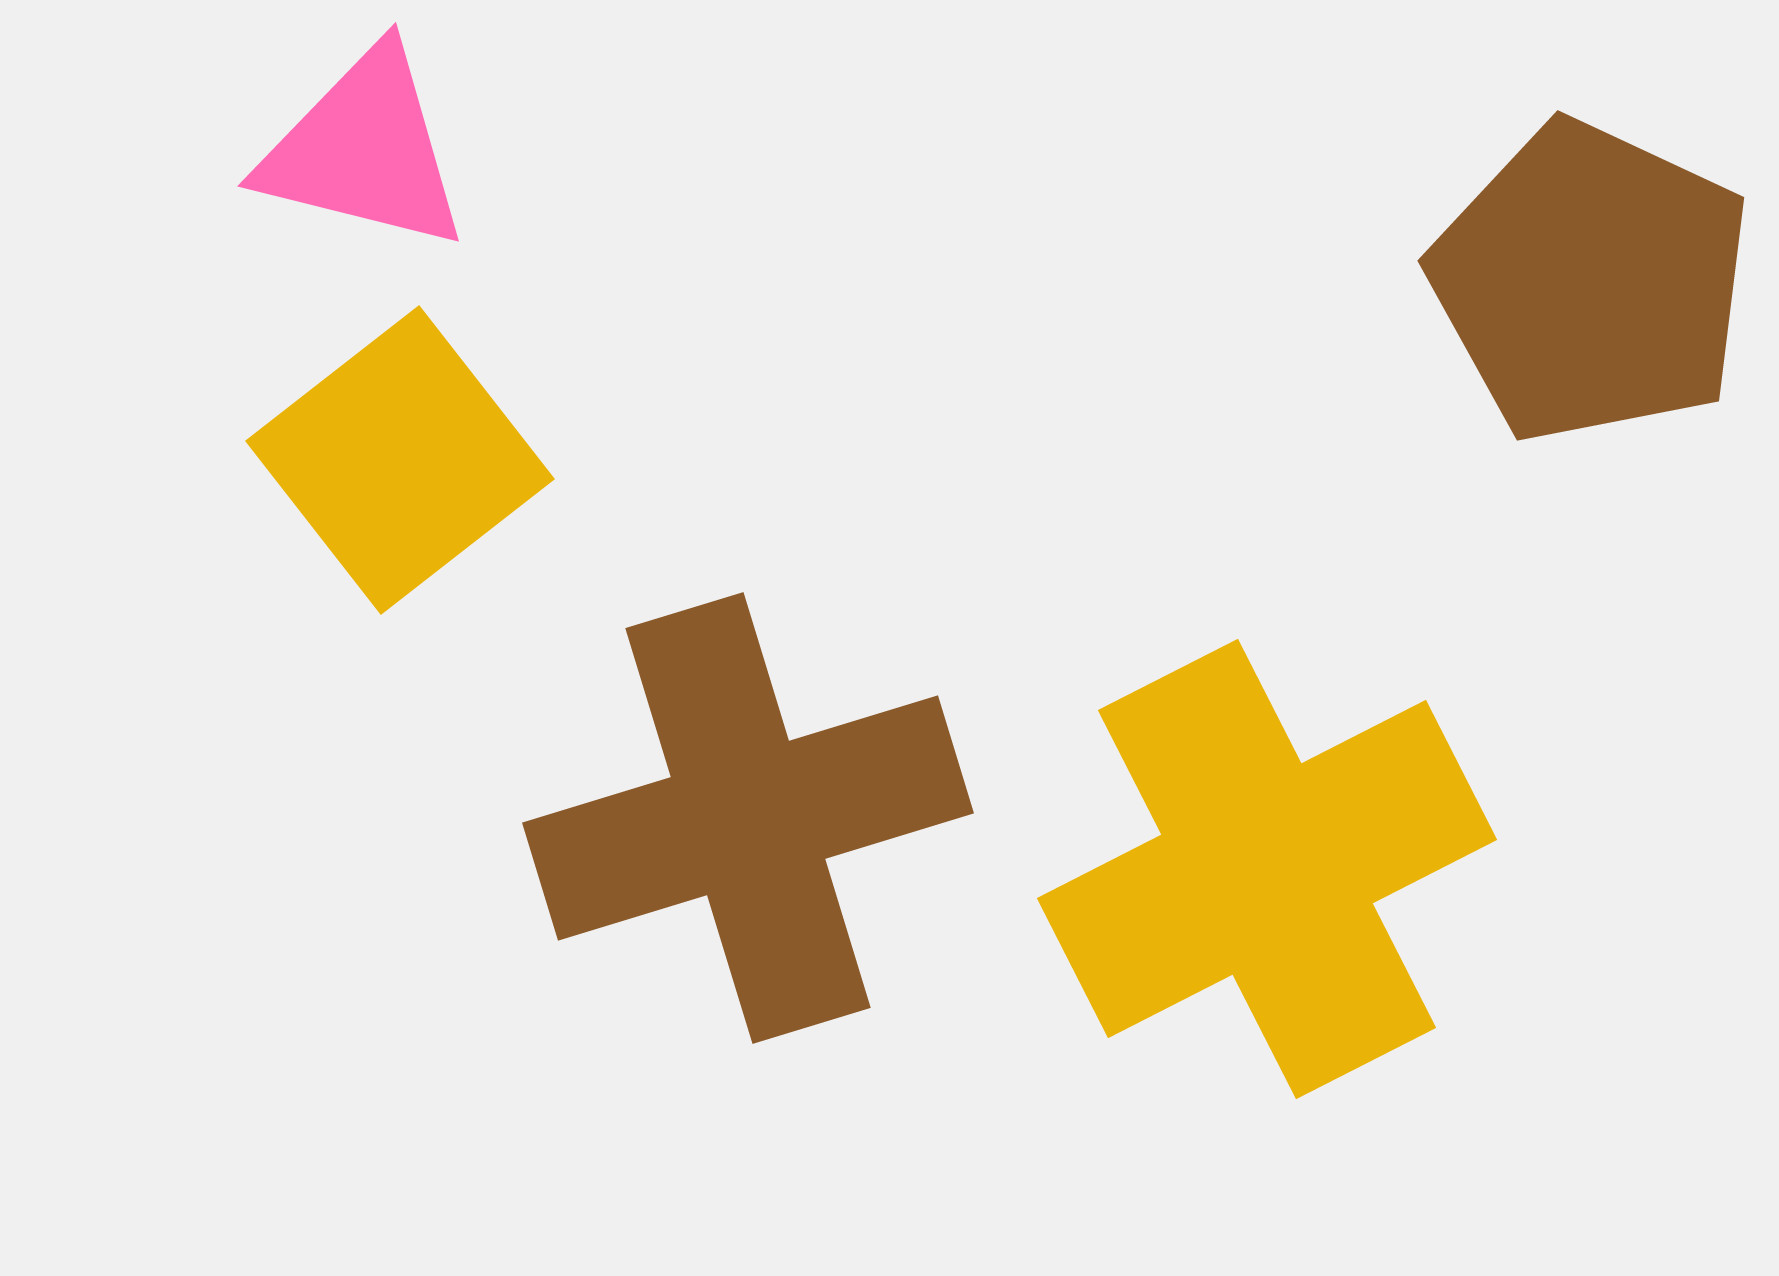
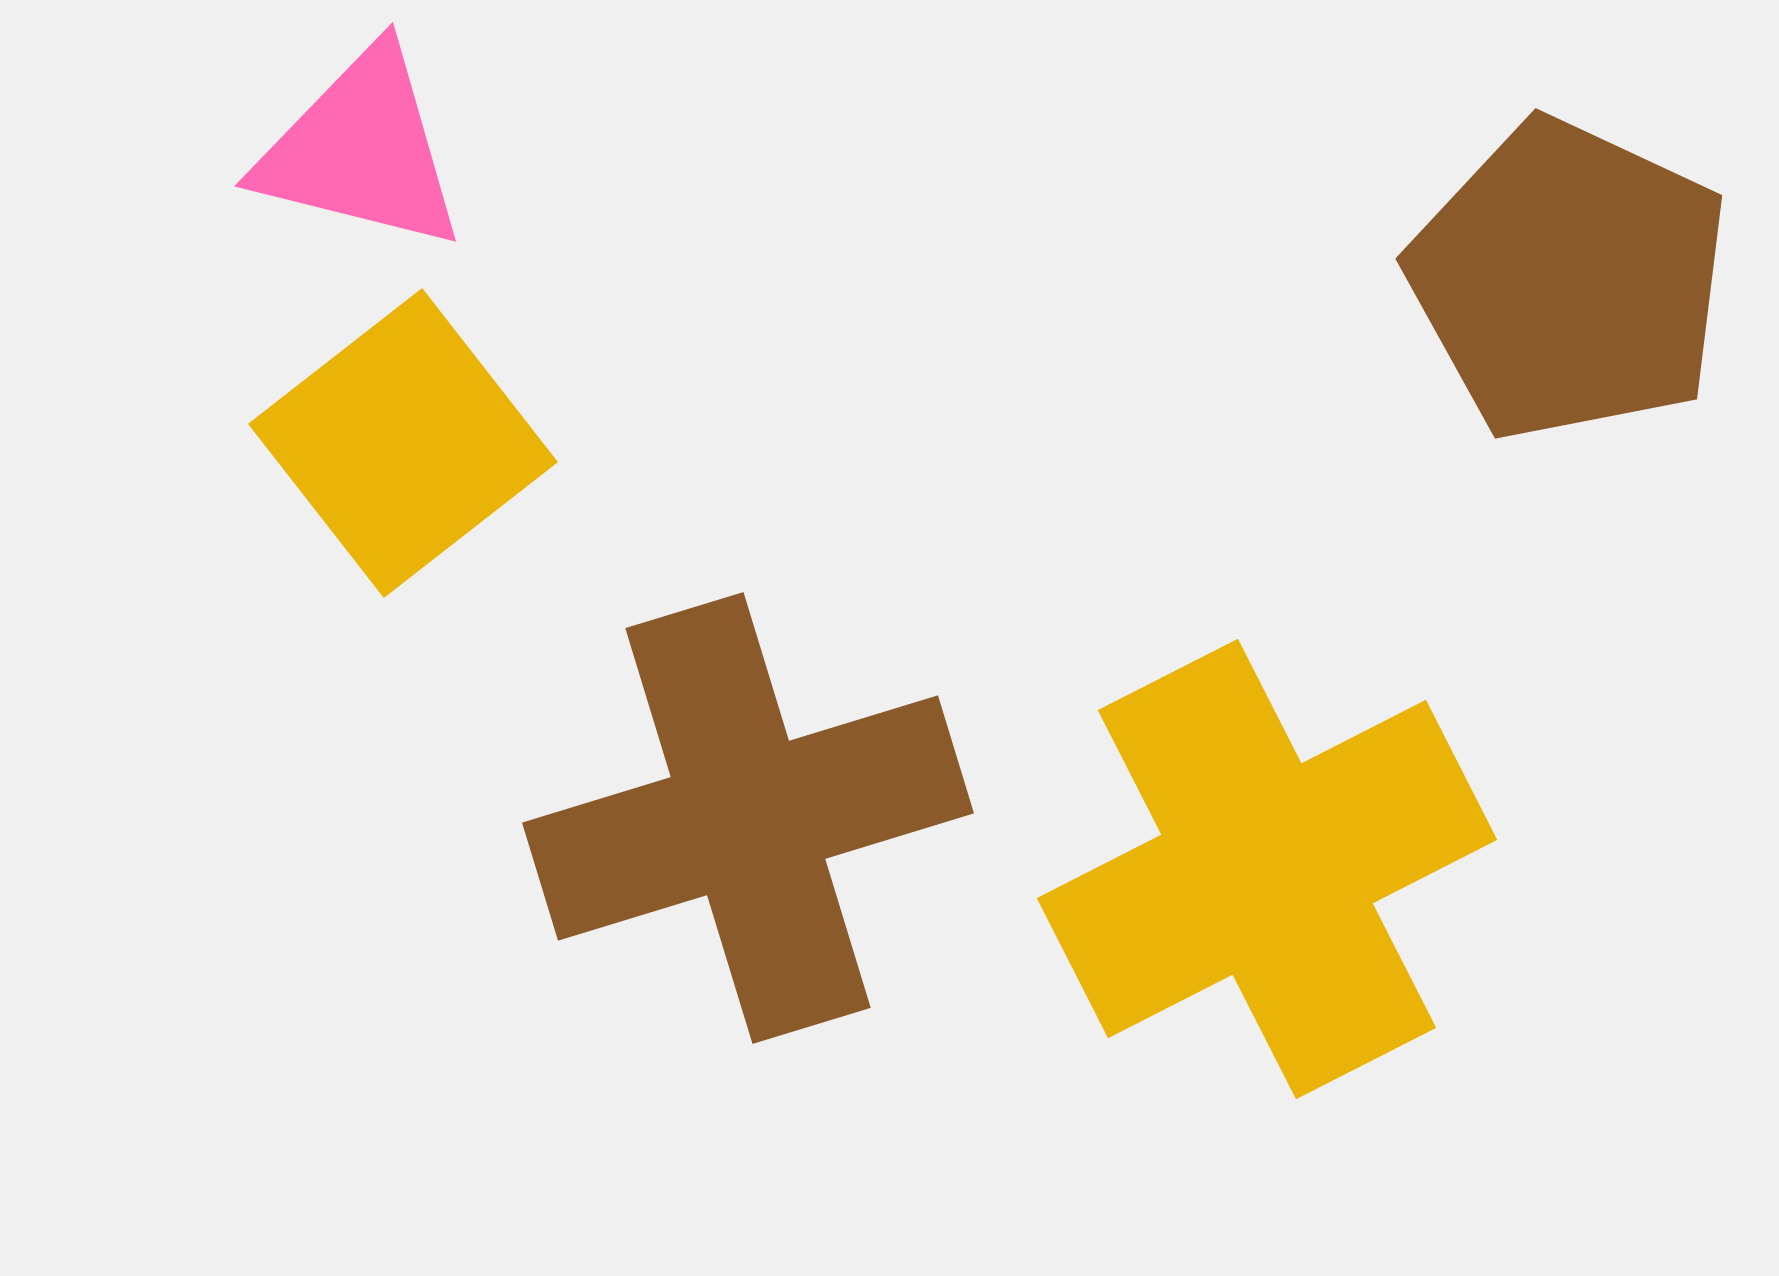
pink triangle: moved 3 px left
brown pentagon: moved 22 px left, 2 px up
yellow square: moved 3 px right, 17 px up
